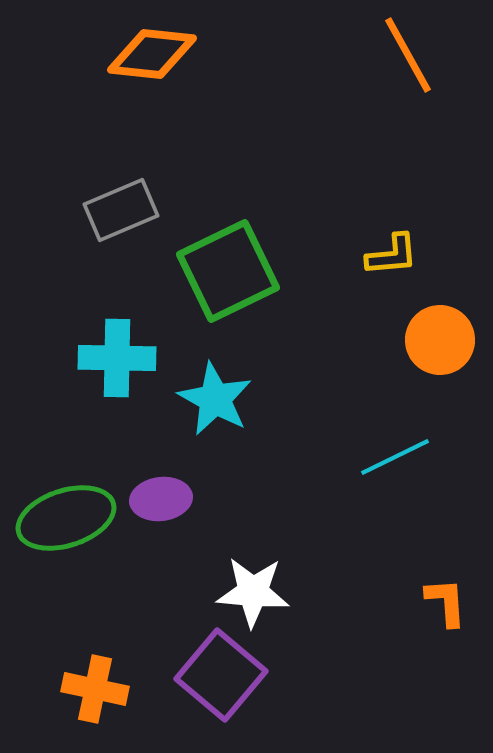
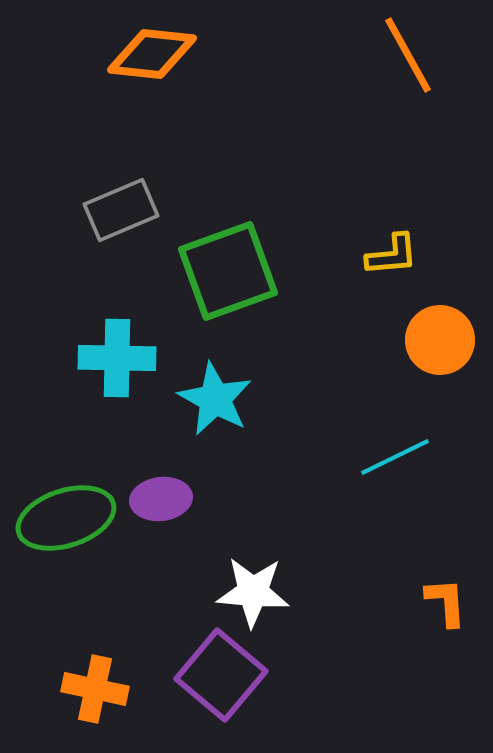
green square: rotated 6 degrees clockwise
